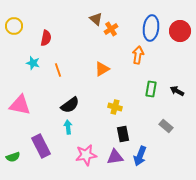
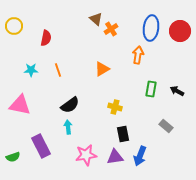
cyan star: moved 2 px left, 7 px down; rotated 16 degrees counterclockwise
